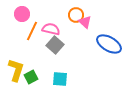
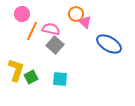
orange circle: moved 1 px up
